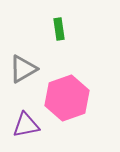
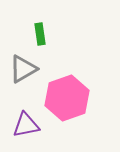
green rectangle: moved 19 px left, 5 px down
